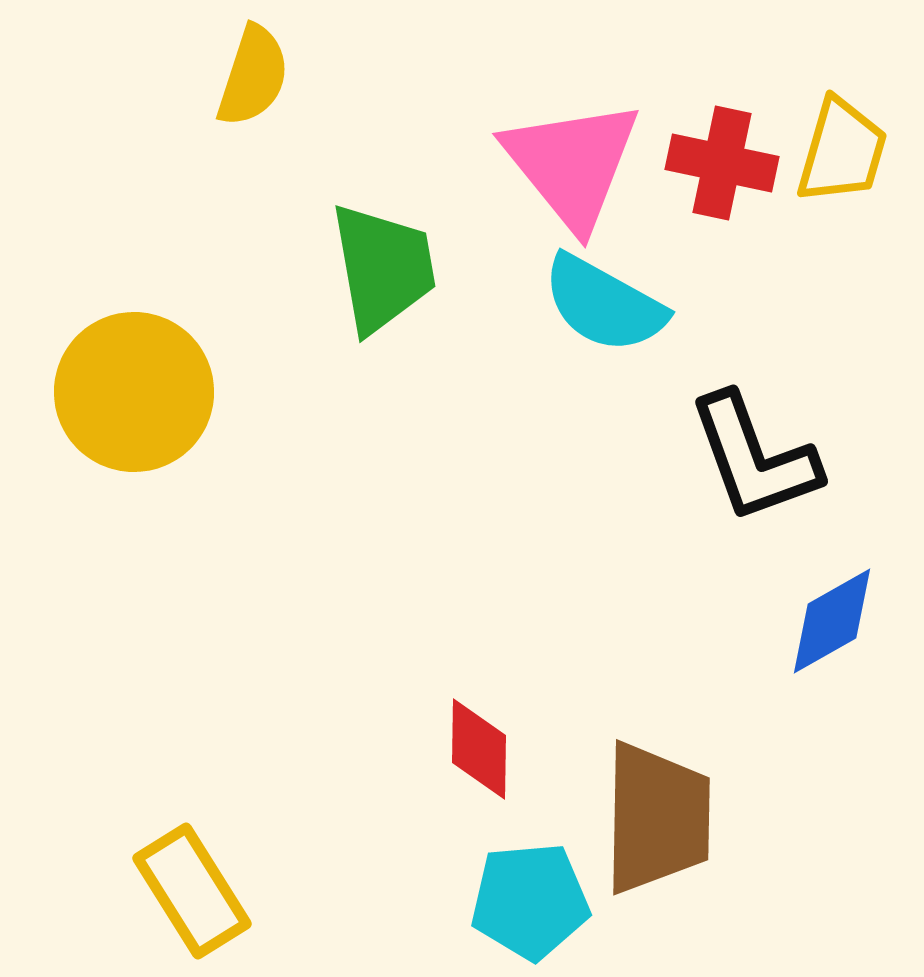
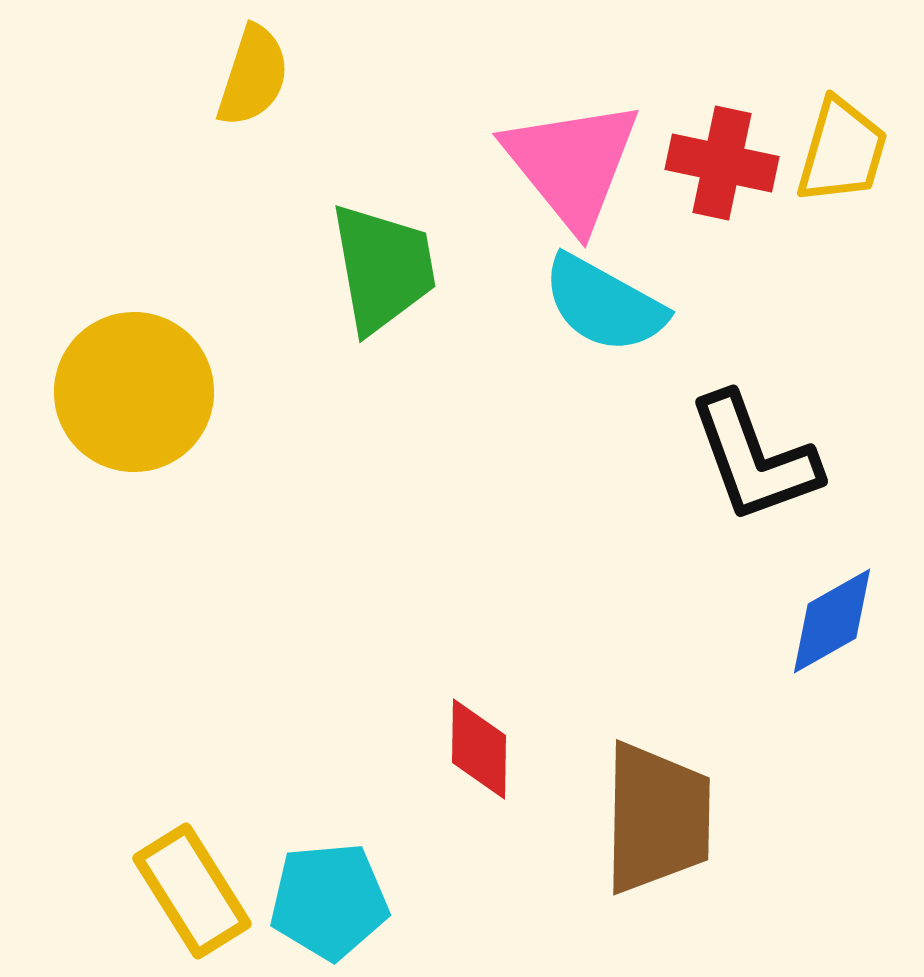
cyan pentagon: moved 201 px left
